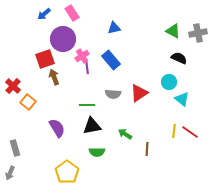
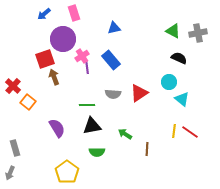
pink rectangle: moved 2 px right; rotated 14 degrees clockwise
